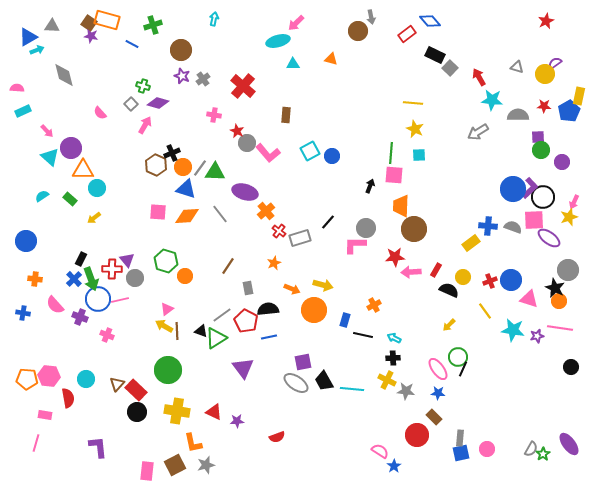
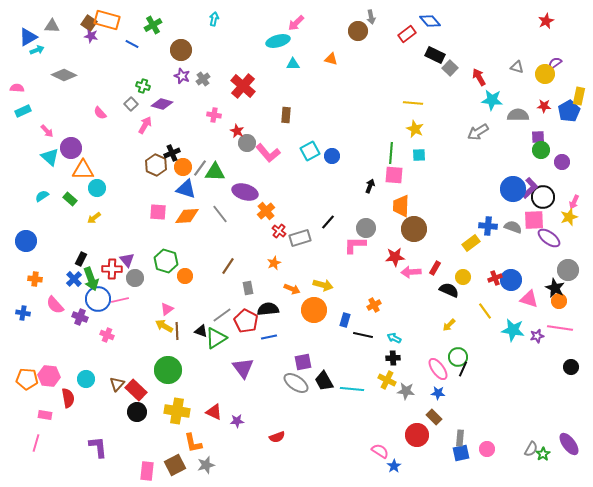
green cross at (153, 25): rotated 12 degrees counterclockwise
gray diamond at (64, 75): rotated 50 degrees counterclockwise
purple diamond at (158, 103): moved 4 px right, 1 px down
red rectangle at (436, 270): moved 1 px left, 2 px up
red cross at (490, 281): moved 5 px right, 3 px up
